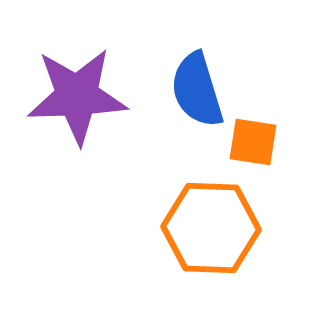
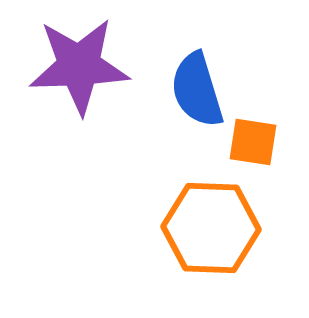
purple star: moved 2 px right, 30 px up
